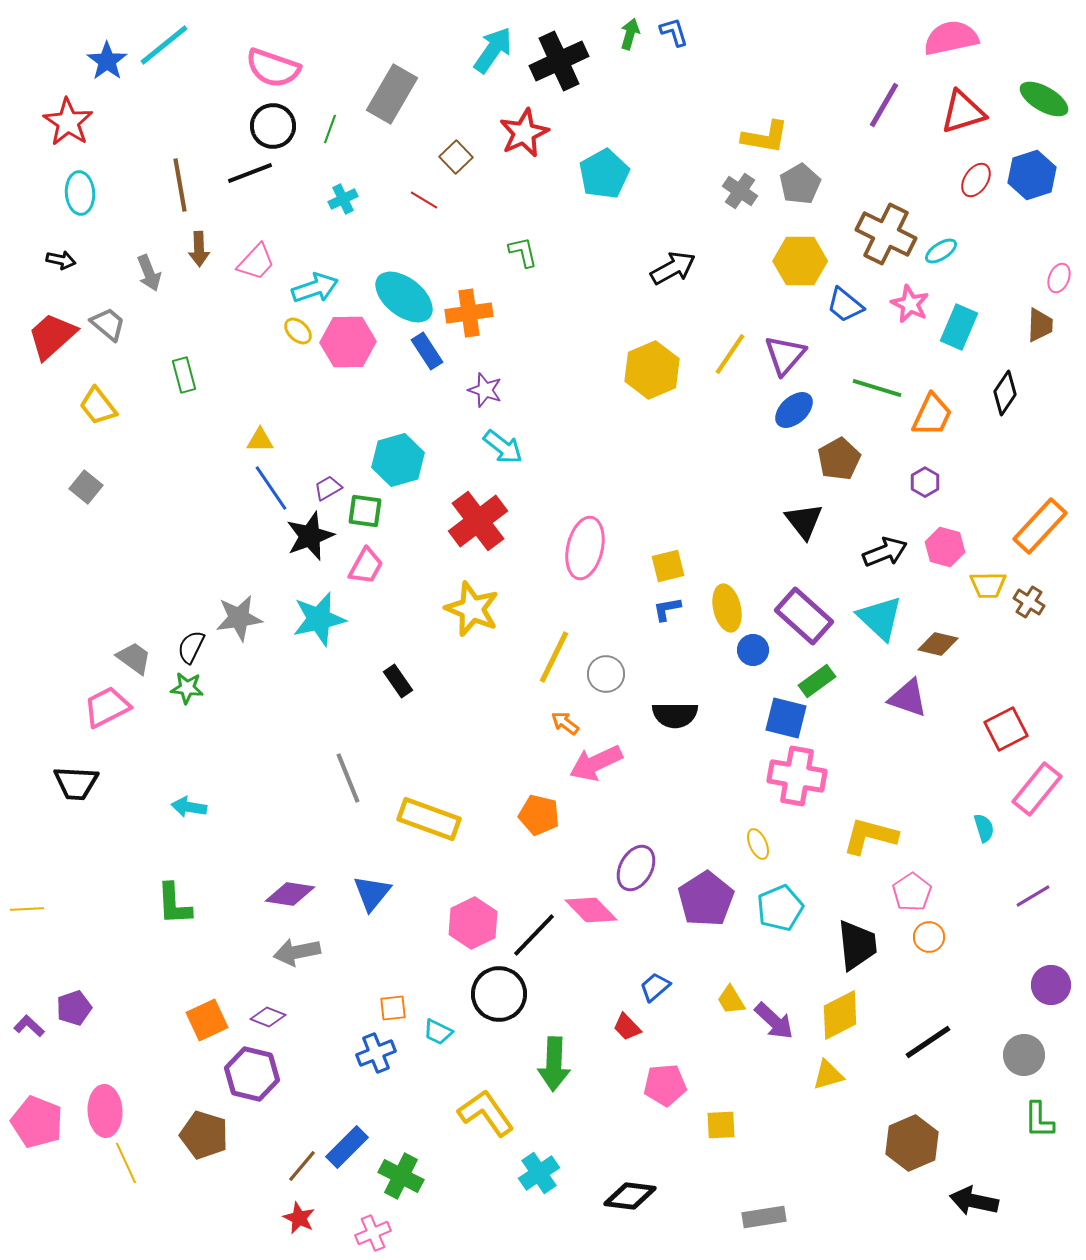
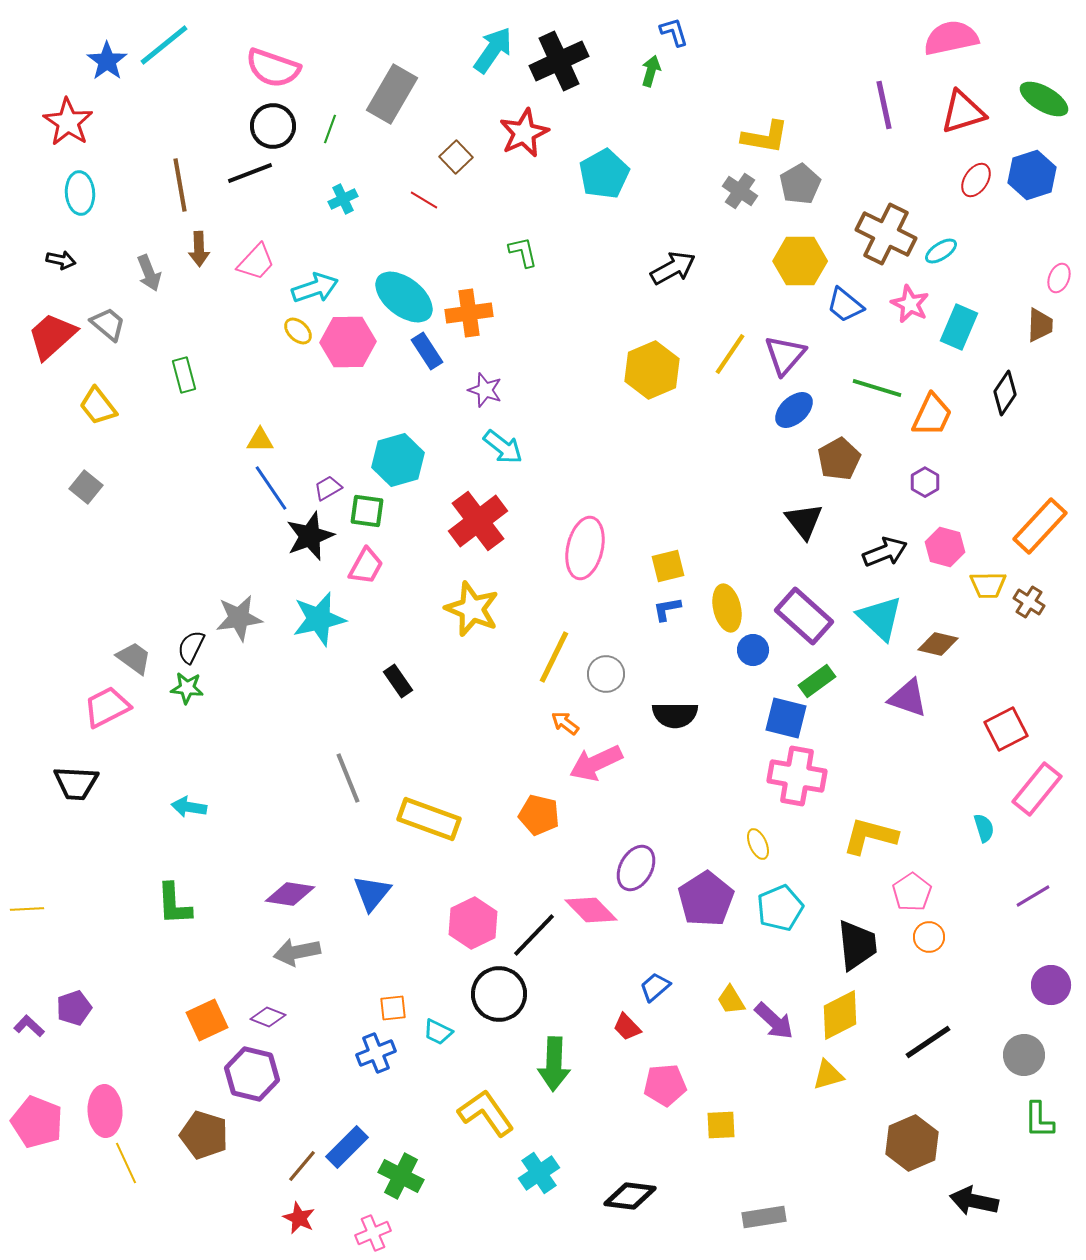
green arrow at (630, 34): moved 21 px right, 37 px down
purple line at (884, 105): rotated 42 degrees counterclockwise
green square at (365, 511): moved 2 px right
